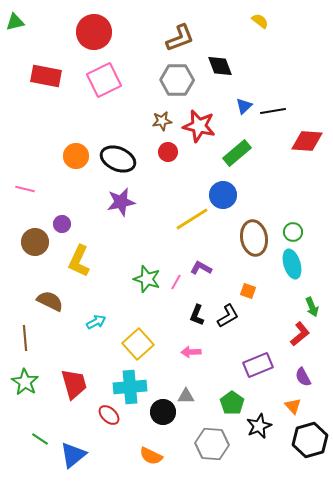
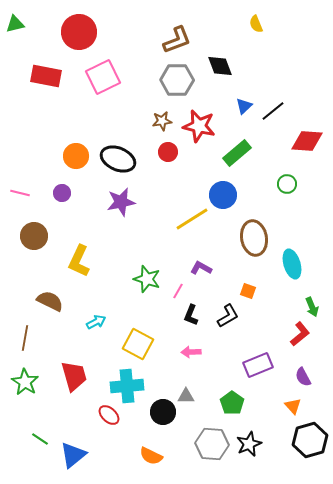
yellow semicircle at (260, 21): moved 4 px left, 3 px down; rotated 150 degrees counterclockwise
green triangle at (15, 22): moved 2 px down
red circle at (94, 32): moved 15 px left
brown L-shape at (180, 38): moved 3 px left, 2 px down
pink square at (104, 80): moved 1 px left, 3 px up
black line at (273, 111): rotated 30 degrees counterclockwise
pink line at (25, 189): moved 5 px left, 4 px down
purple circle at (62, 224): moved 31 px up
green circle at (293, 232): moved 6 px left, 48 px up
brown circle at (35, 242): moved 1 px left, 6 px up
pink line at (176, 282): moved 2 px right, 9 px down
black L-shape at (197, 315): moved 6 px left
brown line at (25, 338): rotated 15 degrees clockwise
yellow square at (138, 344): rotated 20 degrees counterclockwise
red trapezoid at (74, 384): moved 8 px up
cyan cross at (130, 387): moved 3 px left, 1 px up
black star at (259, 426): moved 10 px left, 18 px down
